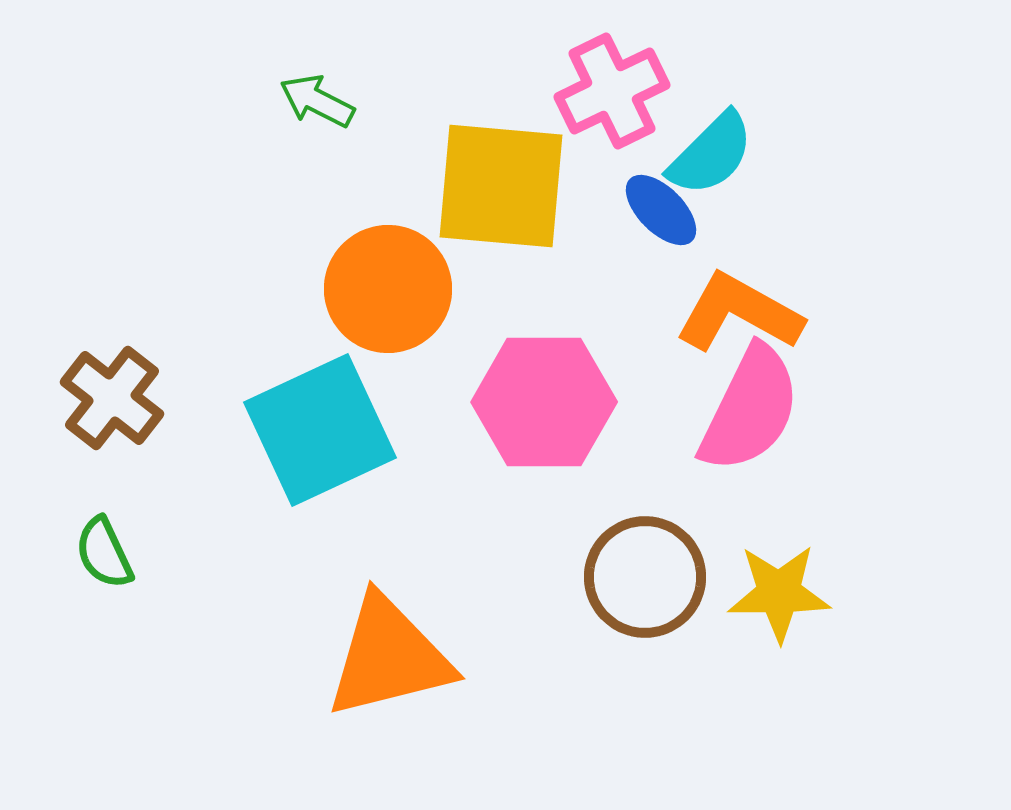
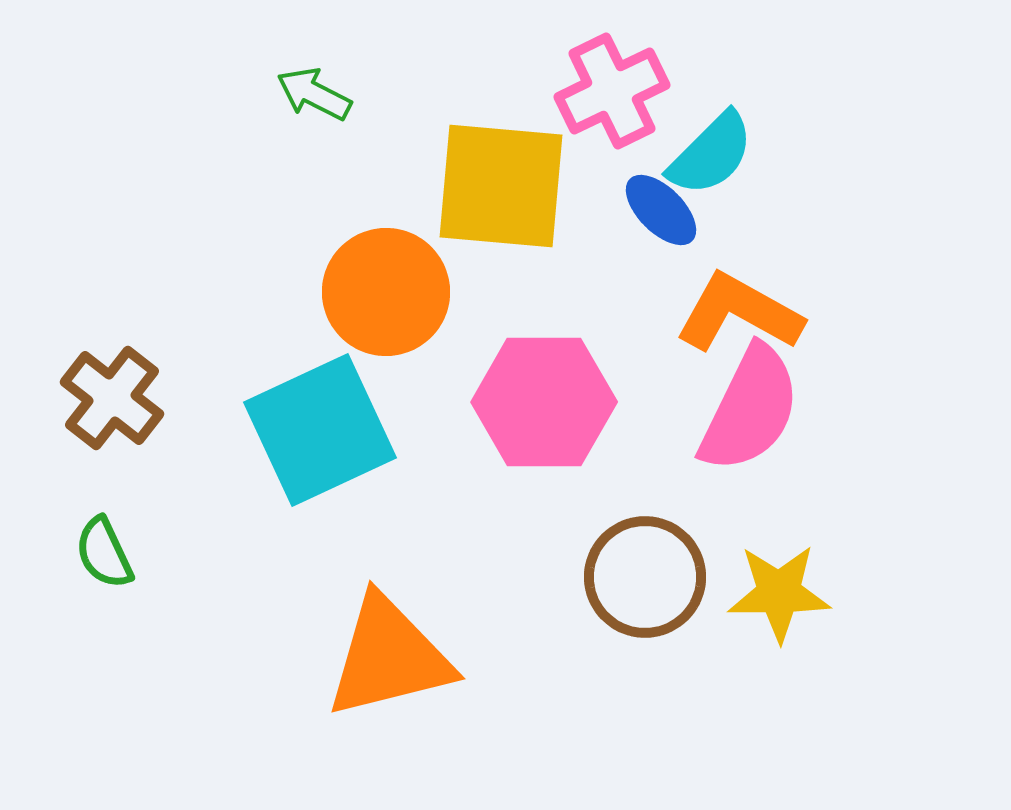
green arrow: moved 3 px left, 7 px up
orange circle: moved 2 px left, 3 px down
